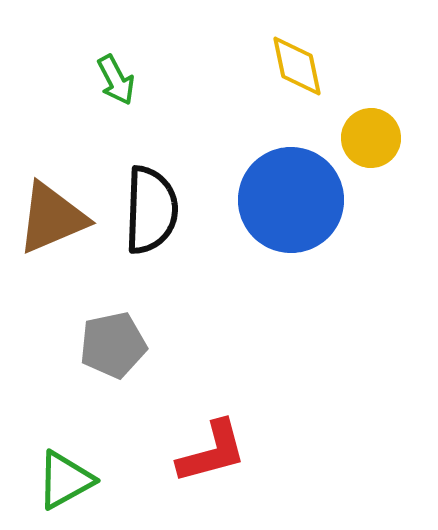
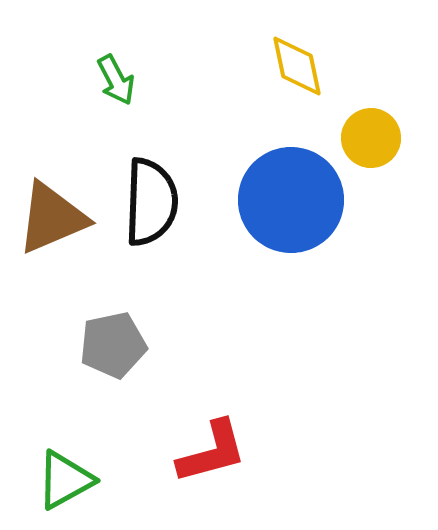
black semicircle: moved 8 px up
